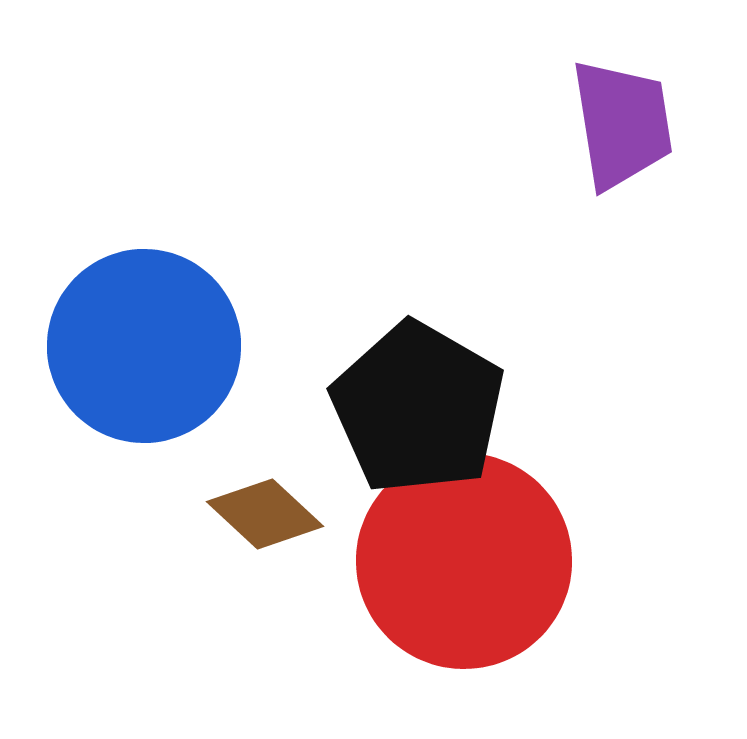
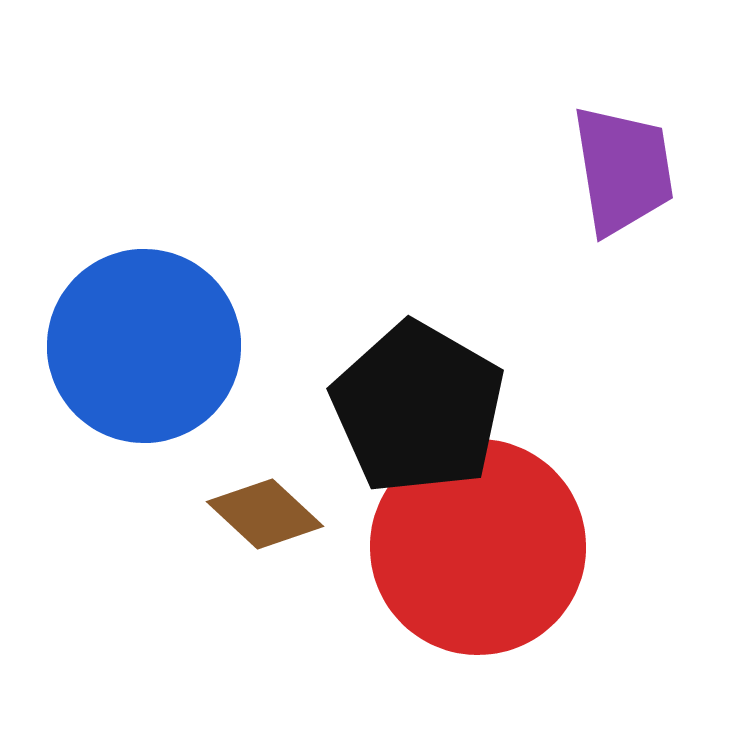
purple trapezoid: moved 1 px right, 46 px down
red circle: moved 14 px right, 14 px up
